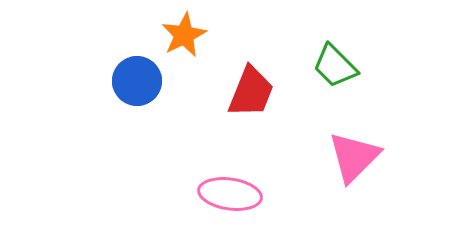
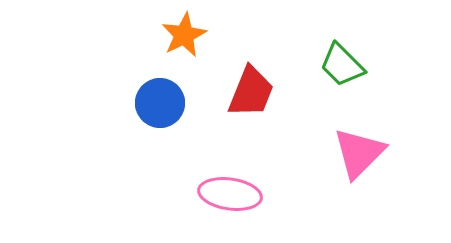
green trapezoid: moved 7 px right, 1 px up
blue circle: moved 23 px right, 22 px down
pink triangle: moved 5 px right, 4 px up
